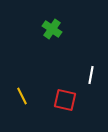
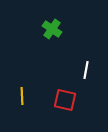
white line: moved 5 px left, 5 px up
yellow line: rotated 24 degrees clockwise
